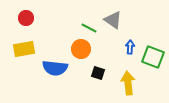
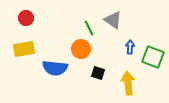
green line: rotated 35 degrees clockwise
